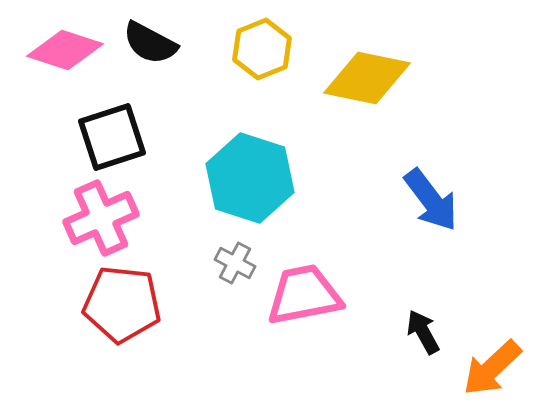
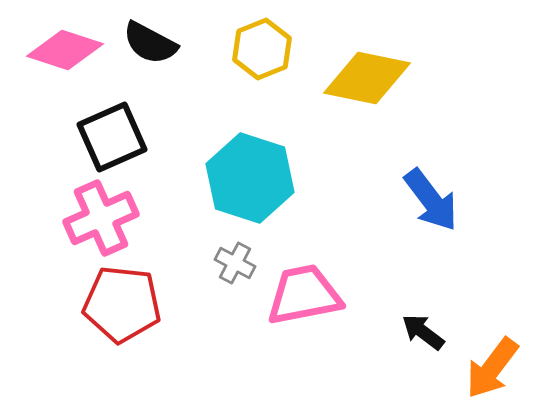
black square: rotated 6 degrees counterclockwise
black arrow: rotated 24 degrees counterclockwise
orange arrow: rotated 10 degrees counterclockwise
